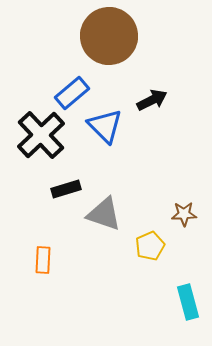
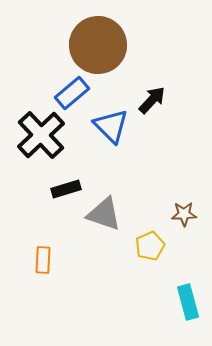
brown circle: moved 11 px left, 9 px down
black arrow: rotated 20 degrees counterclockwise
blue triangle: moved 6 px right
